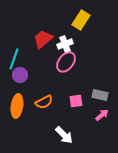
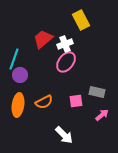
yellow rectangle: rotated 60 degrees counterclockwise
gray rectangle: moved 3 px left, 3 px up
orange ellipse: moved 1 px right, 1 px up
